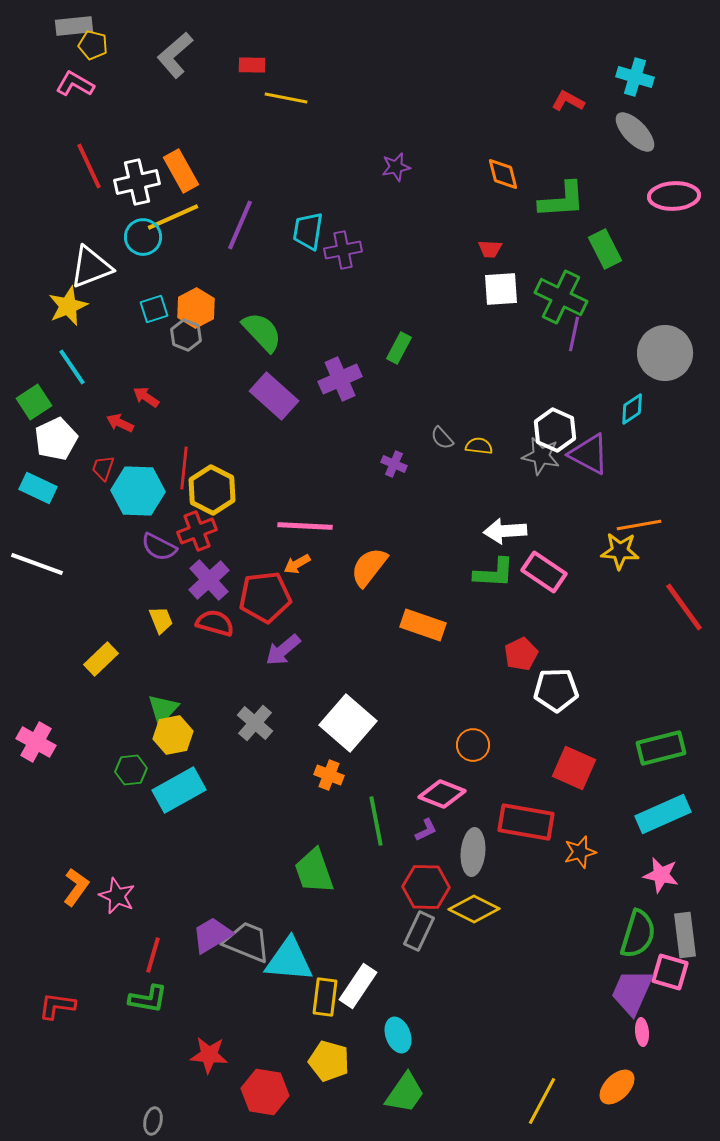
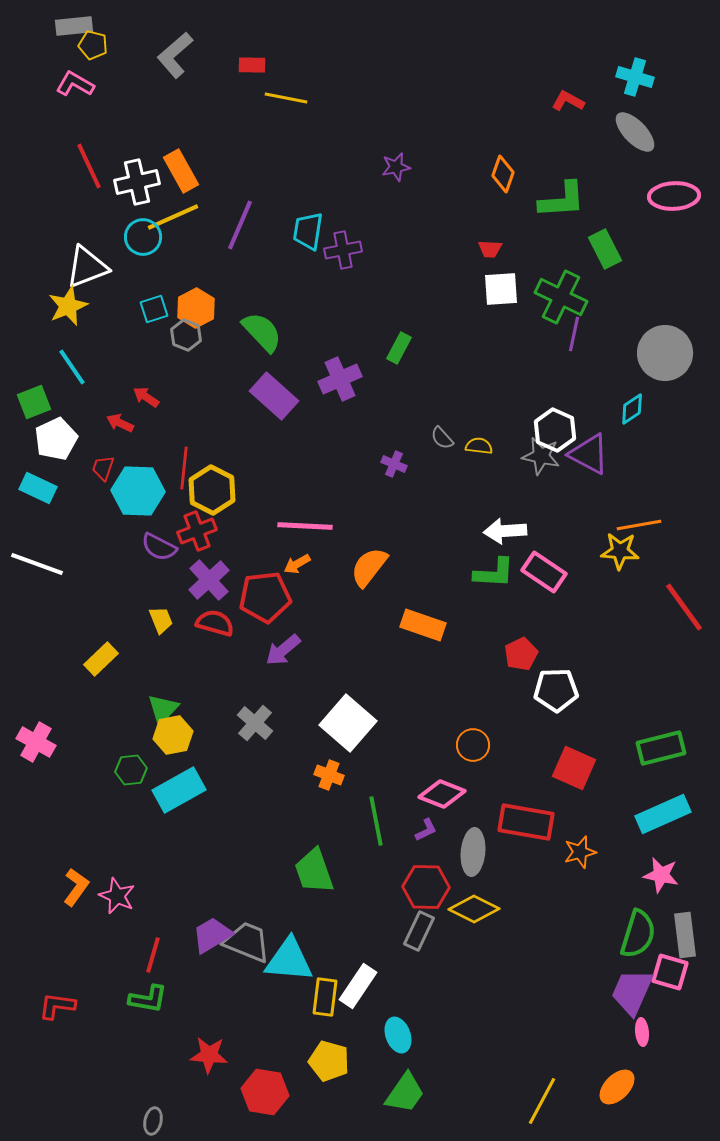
orange diamond at (503, 174): rotated 33 degrees clockwise
white triangle at (91, 267): moved 4 px left
green square at (34, 402): rotated 12 degrees clockwise
